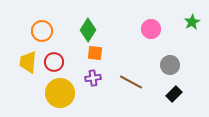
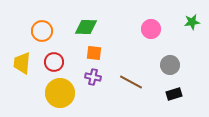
green star: rotated 21 degrees clockwise
green diamond: moved 2 px left, 3 px up; rotated 60 degrees clockwise
orange square: moved 1 px left
yellow trapezoid: moved 6 px left, 1 px down
purple cross: moved 1 px up; rotated 21 degrees clockwise
black rectangle: rotated 28 degrees clockwise
